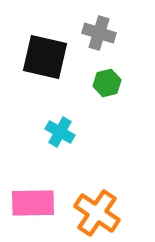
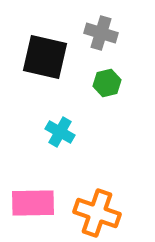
gray cross: moved 2 px right
orange cross: rotated 15 degrees counterclockwise
